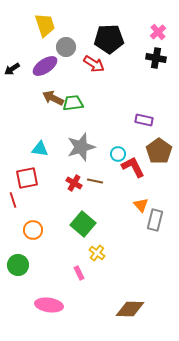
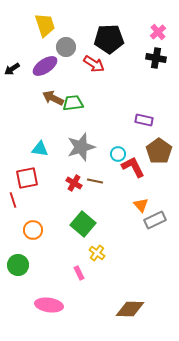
gray rectangle: rotated 50 degrees clockwise
